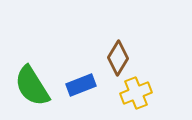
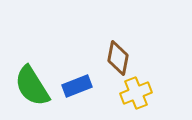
brown diamond: rotated 20 degrees counterclockwise
blue rectangle: moved 4 px left, 1 px down
